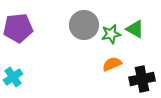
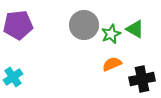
purple pentagon: moved 3 px up
green star: rotated 12 degrees counterclockwise
